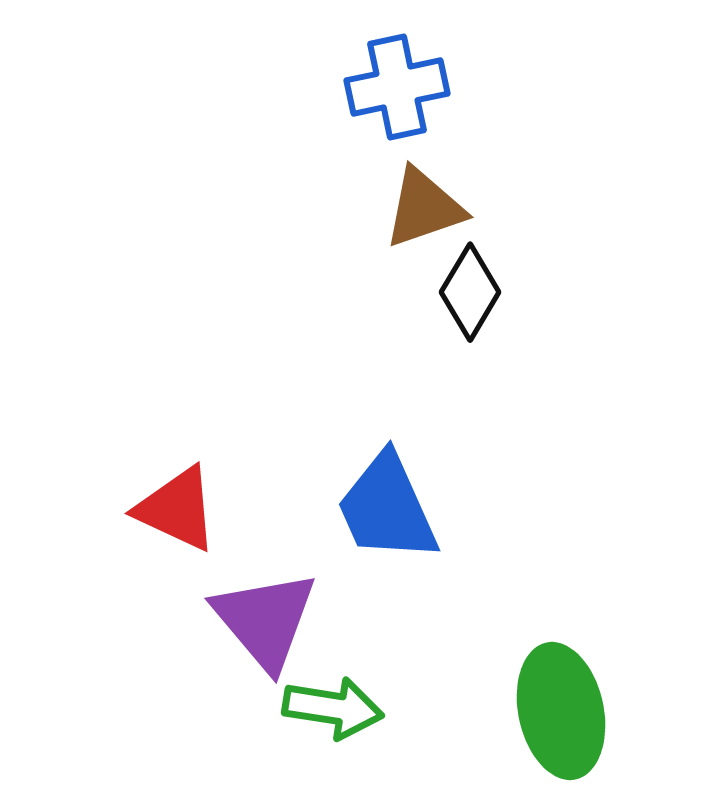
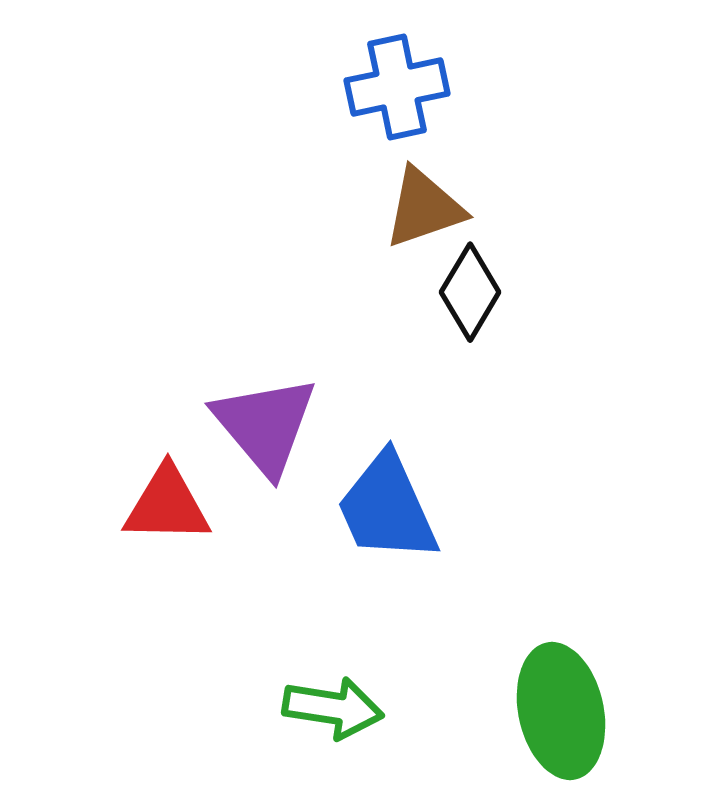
red triangle: moved 10 px left, 4 px up; rotated 24 degrees counterclockwise
purple triangle: moved 195 px up
